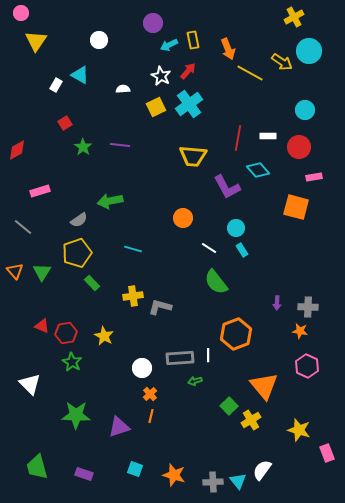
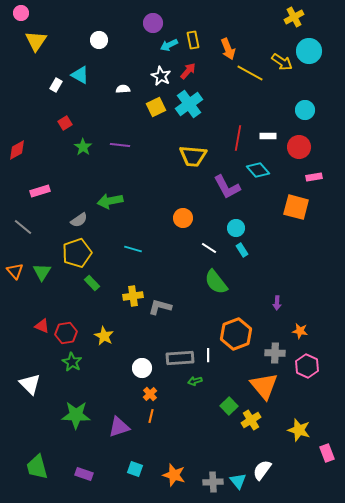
gray cross at (308, 307): moved 33 px left, 46 px down
